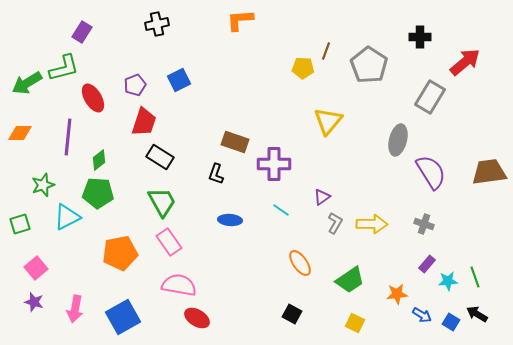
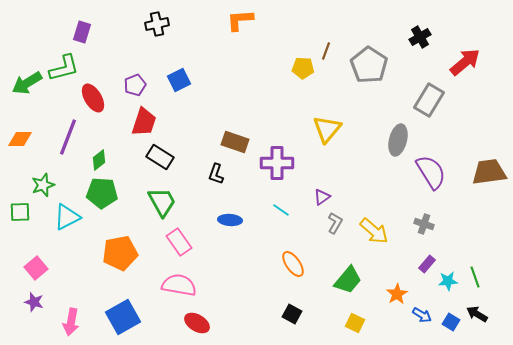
purple rectangle at (82, 32): rotated 15 degrees counterclockwise
black cross at (420, 37): rotated 30 degrees counterclockwise
gray rectangle at (430, 97): moved 1 px left, 3 px down
yellow triangle at (328, 121): moved 1 px left, 8 px down
orange diamond at (20, 133): moved 6 px down
purple line at (68, 137): rotated 15 degrees clockwise
purple cross at (274, 164): moved 3 px right, 1 px up
green pentagon at (98, 193): moved 4 px right
green square at (20, 224): moved 12 px up; rotated 15 degrees clockwise
yellow arrow at (372, 224): moved 2 px right, 7 px down; rotated 40 degrees clockwise
pink rectangle at (169, 242): moved 10 px right
orange ellipse at (300, 263): moved 7 px left, 1 px down
green trapezoid at (350, 280): moved 2 px left; rotated 16 degrees counterclockwise
orange star at (397, 294): rotated 25 degrees counterclockwise
pink arrow at (75, 309): moved 4 px left, 13 px down
red ellipse at (197, 318): moved 5 px down
